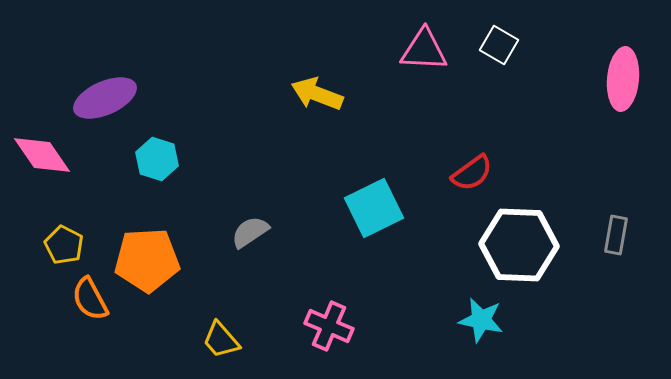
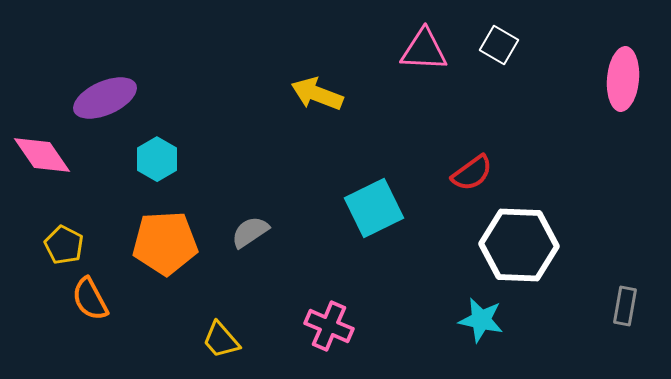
cyan hexagon: rotated 12 degrees clockwise
gray rectangle: moved 9 px right, 71 px down
orange pentagon: moved 18 px right, 17 px up
